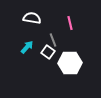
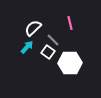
white semicircle: moved 1 px right, 10 px down; rotated 54 degrees counterclockwise
gray line: rotated 24 degrees counterclockwise
